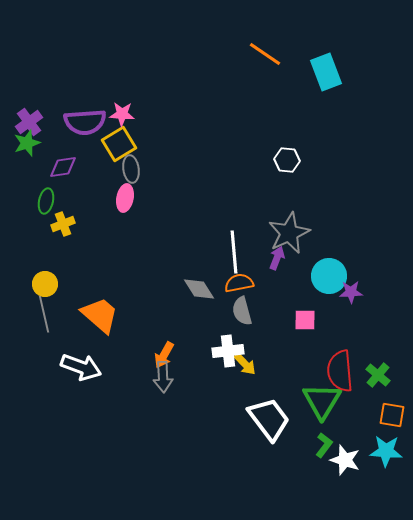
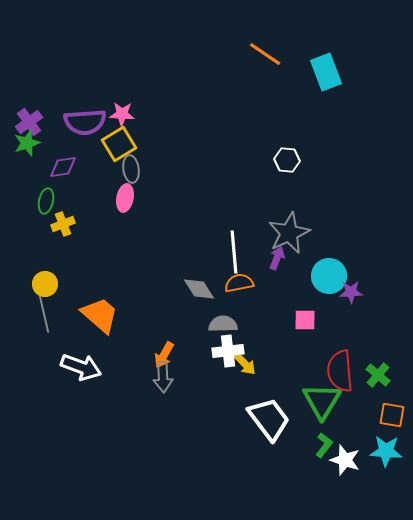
gray semicircle: moved 19 px left, 13 px down; rotated 104 degrees clockwise
